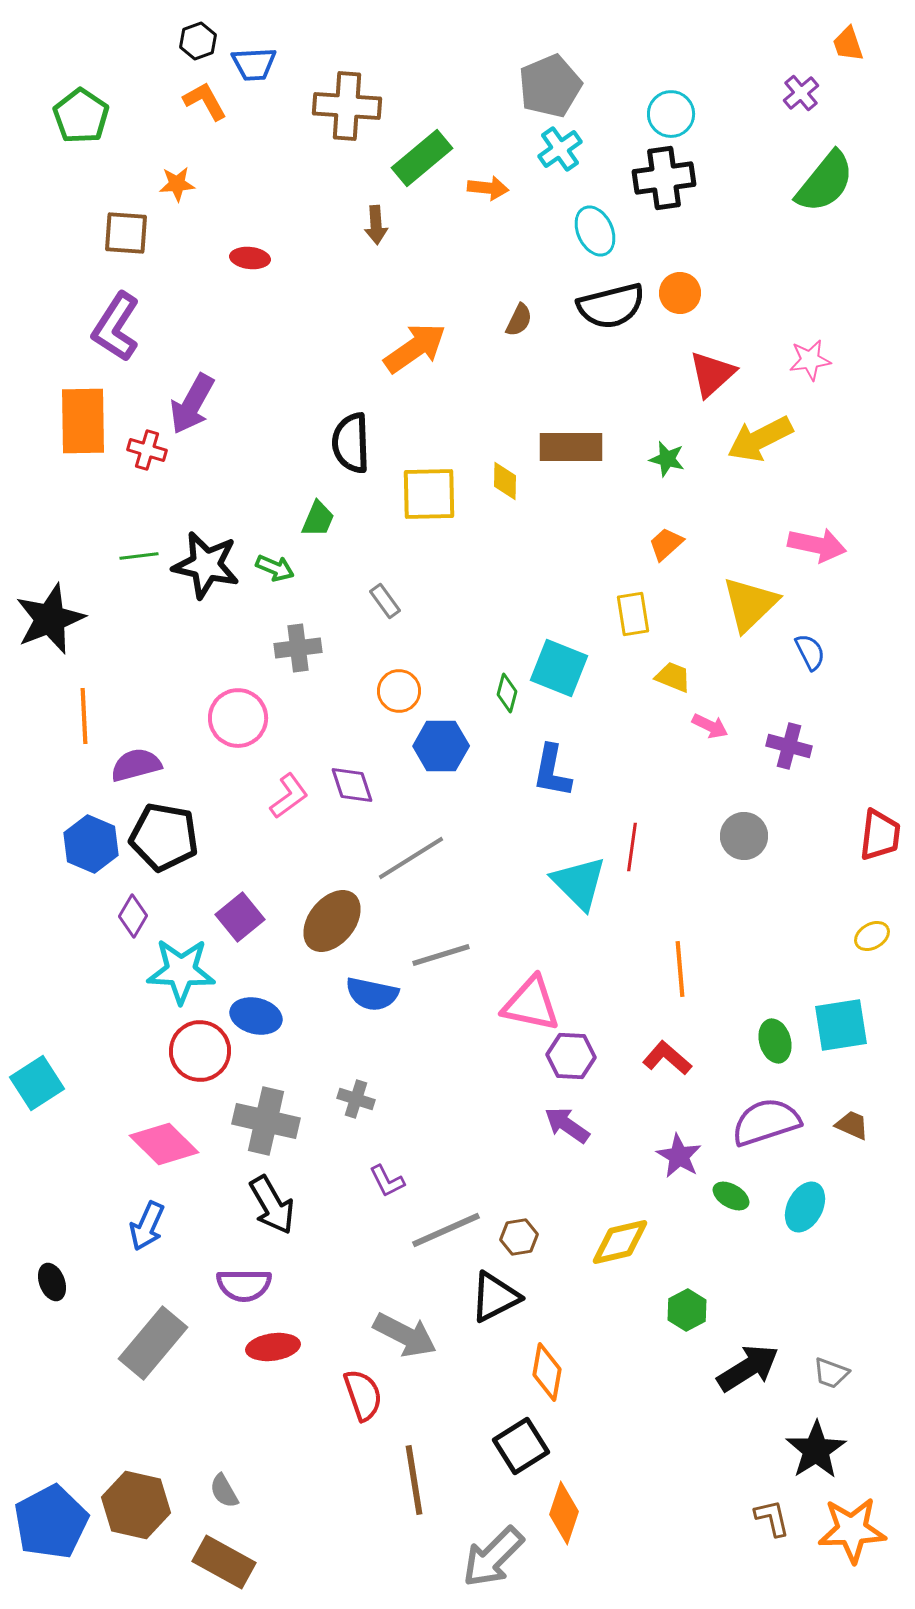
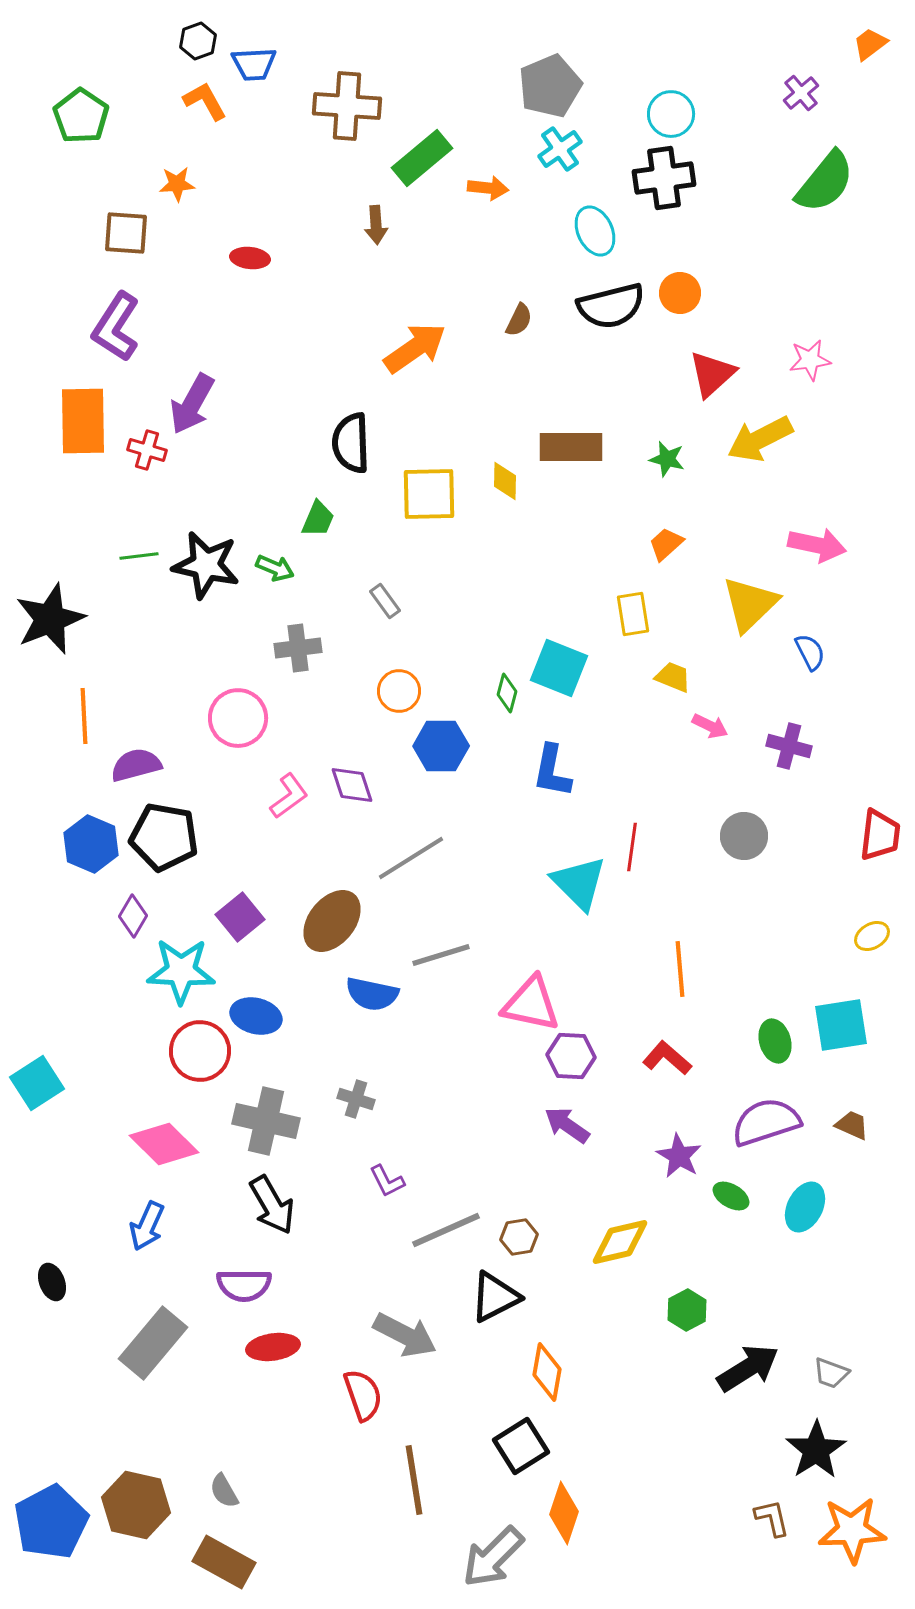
orange trapezoid at (848, 44): moved 22 px right; rotated 72 degrees clockwise
